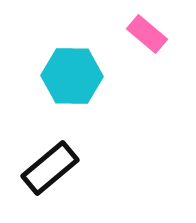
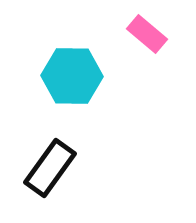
black rectangle: rotated 14 degrees counterclockwise
